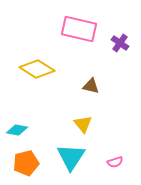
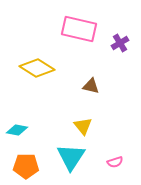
purple cross: rotated 24 degrees clockwise
yellow diamond: moved 1 px up
yellow triangle: moved 2 px down
orange pentagon: moved 3 px down; rotated 15 degrees clockwise
